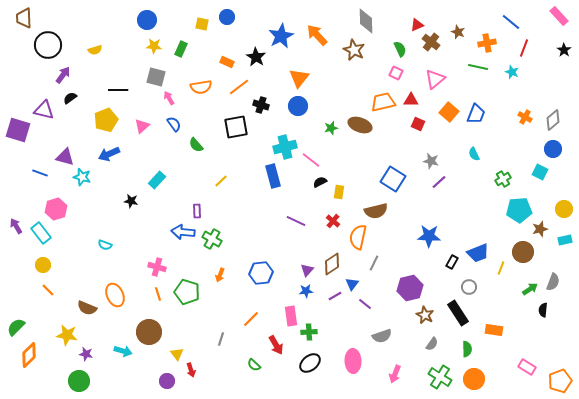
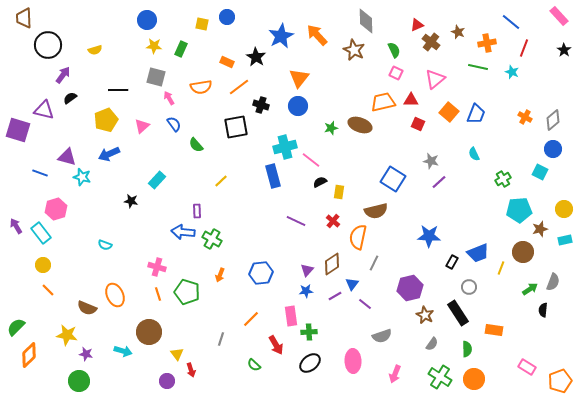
green semicircle at (400, 49): moved 6 px left, 1 px down
purple triangle at (65, 157): moved 2 px right
